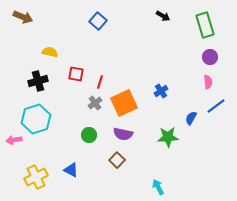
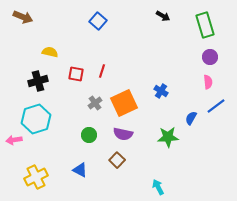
red line: moved 2 px right, 11 px up
blue cross: rotated 24 degrees counterclockwise
blue triangle: moved 9 px right
